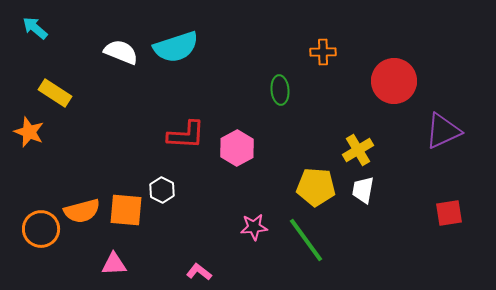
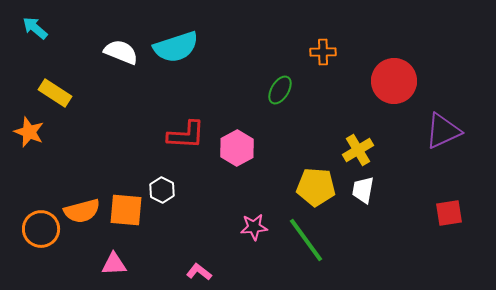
green ellipse: rotated 36 degrees clockwise
